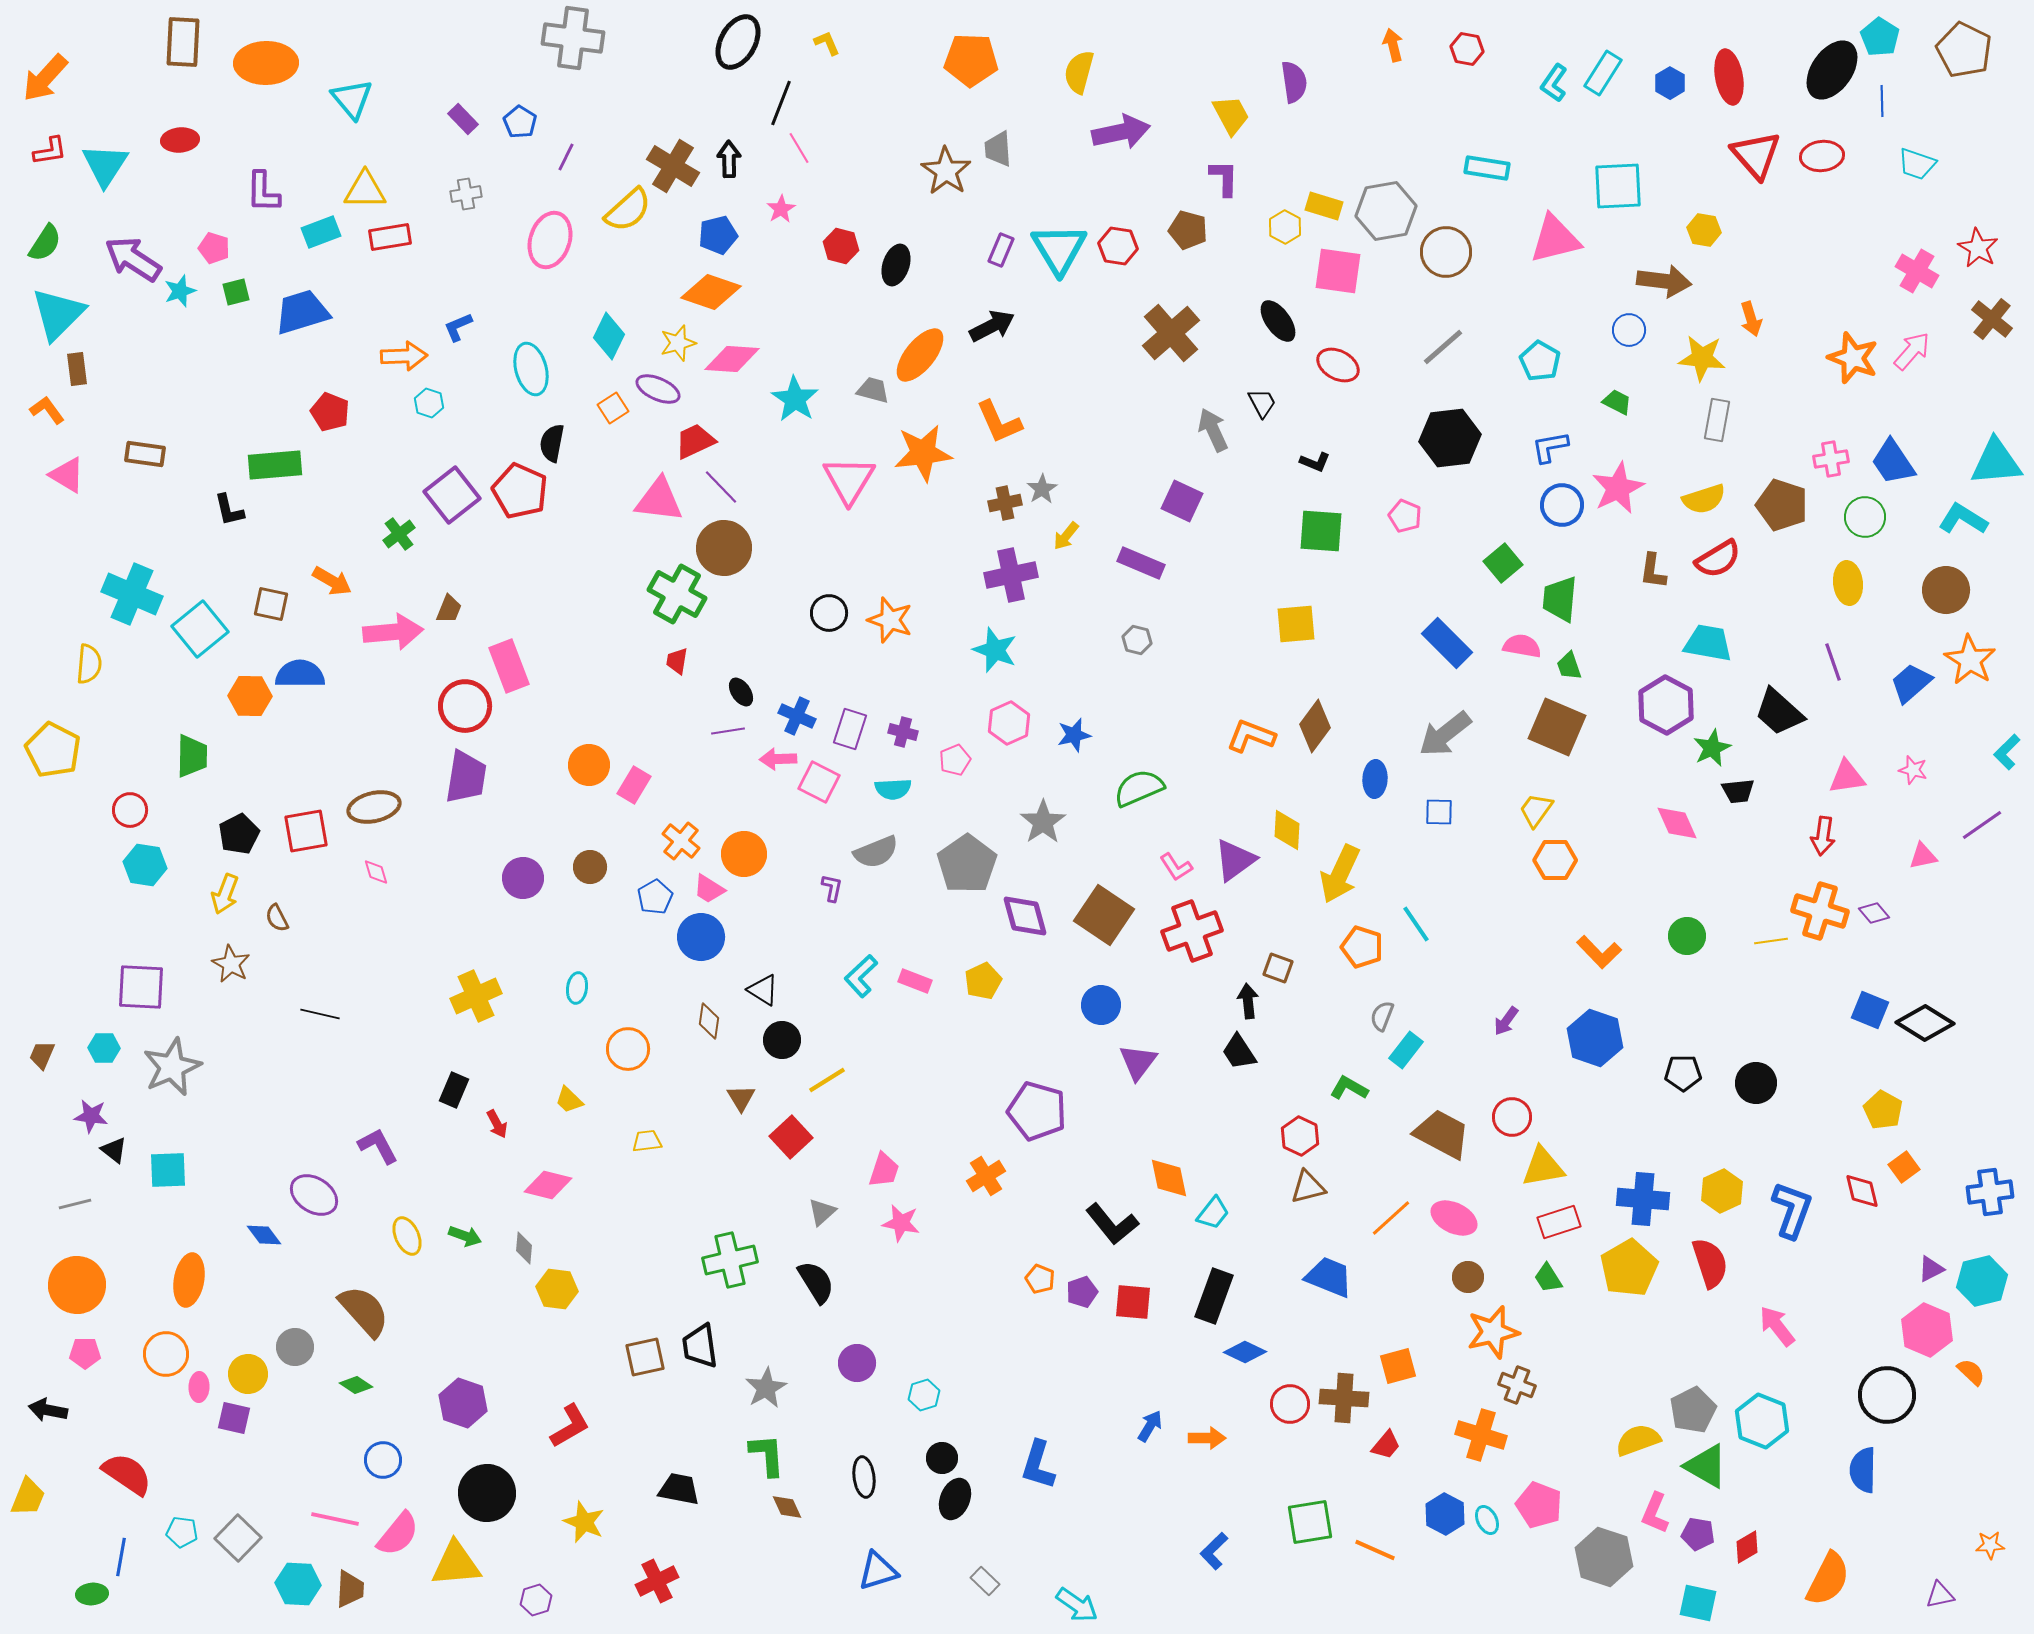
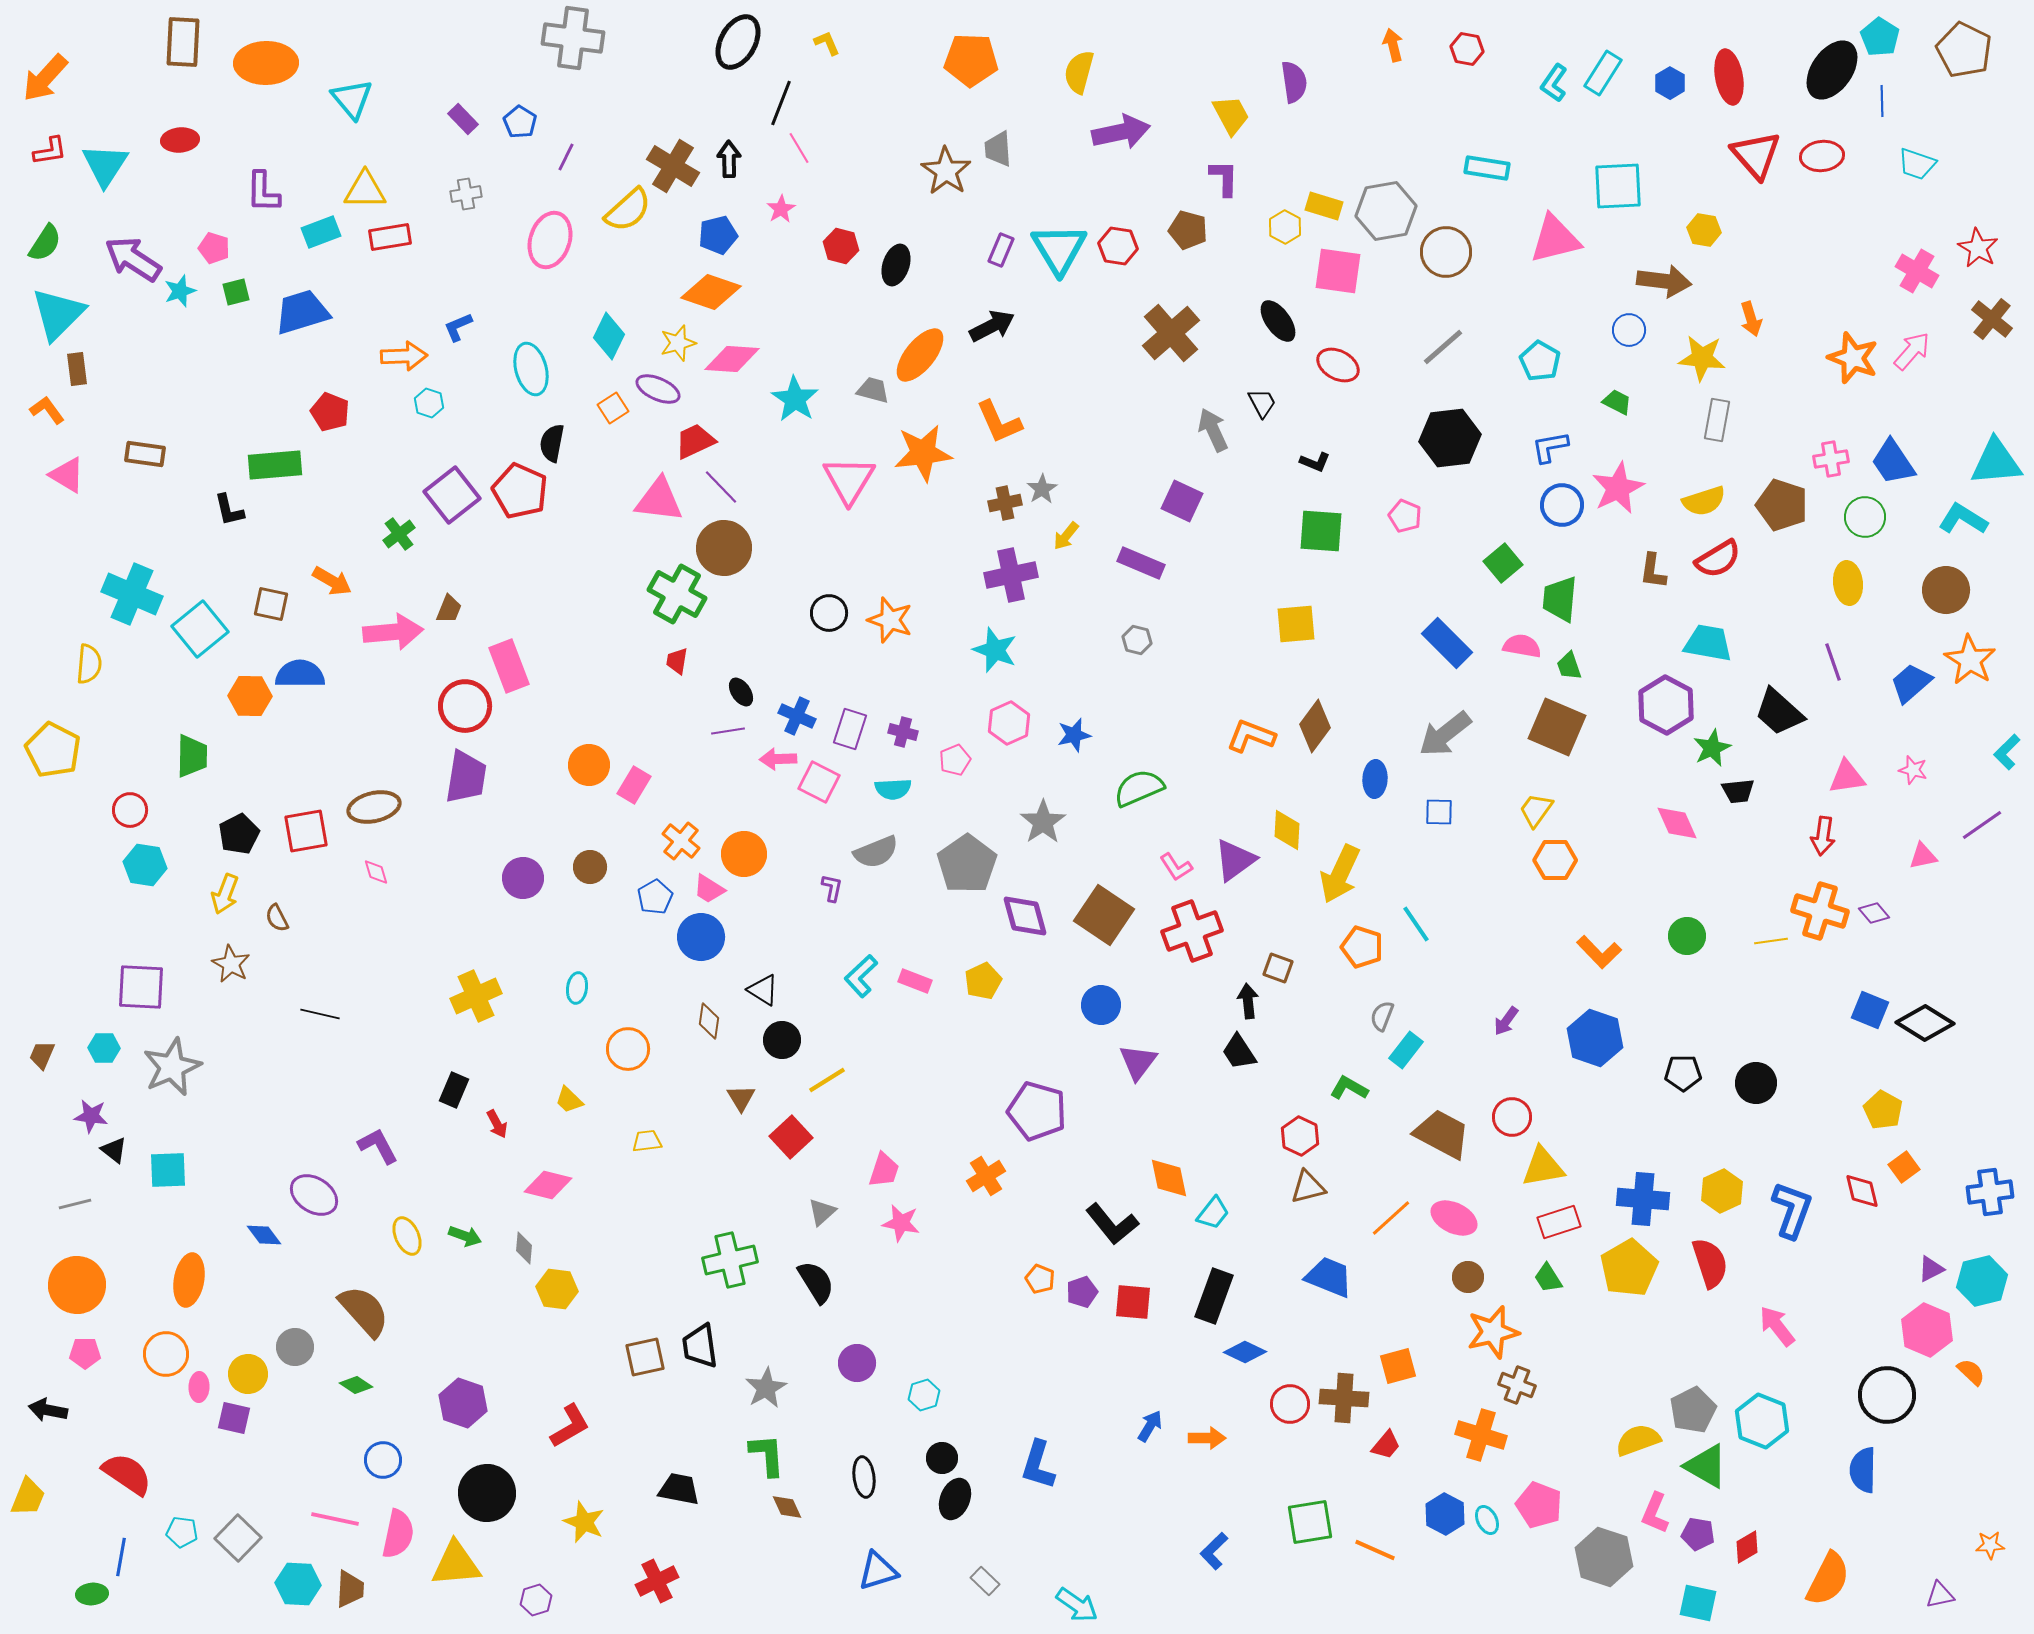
yellow semicircle at (1704, 499): moved 2 px down
pink semicircle at (398, 1534): rotated 27 degrees counterclockwise
